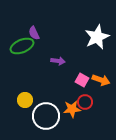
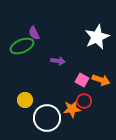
red circle: moved 1 px left, 1 px up
white circle: moved 1 px right, 2 px down
